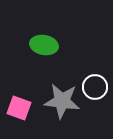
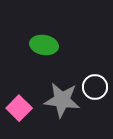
gray star: moved 1 px up
pink square: rotated 25 degrees clockwise
